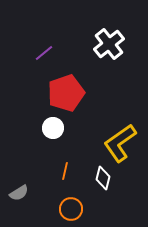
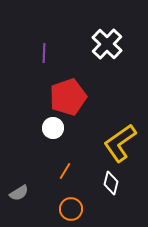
white cross: moved 2 px left; rotated 8 degrees counterclockwise
purple line: rotated 48 degrees counterclockwise
red pentagon: moved 2 px right, 4 px down
orange line: rotated 18 degrees clockwise
white diamond: moved 8 px right, 5 px down
